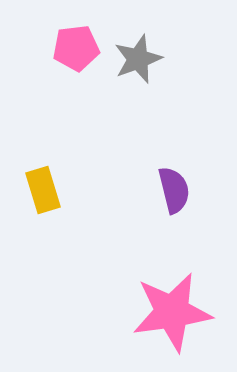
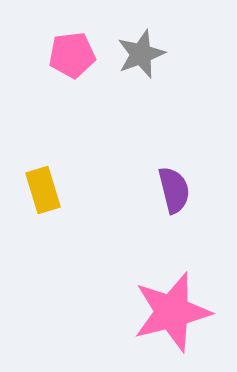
pink pentagon: moved 4 px left, 7 px down
gray star: moved 3 px right, 5 px up
pink star: rotated 6 degrees counterclockwise
